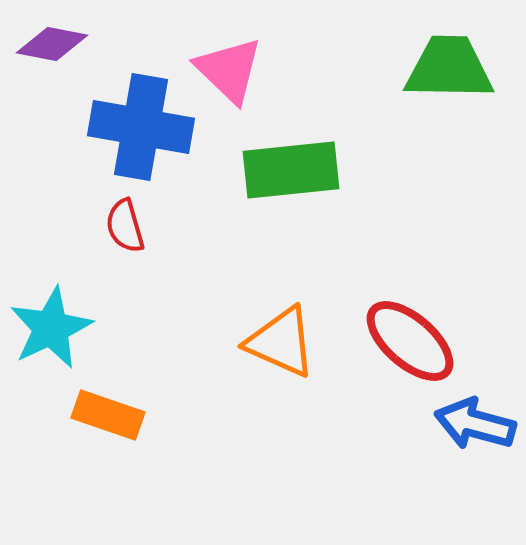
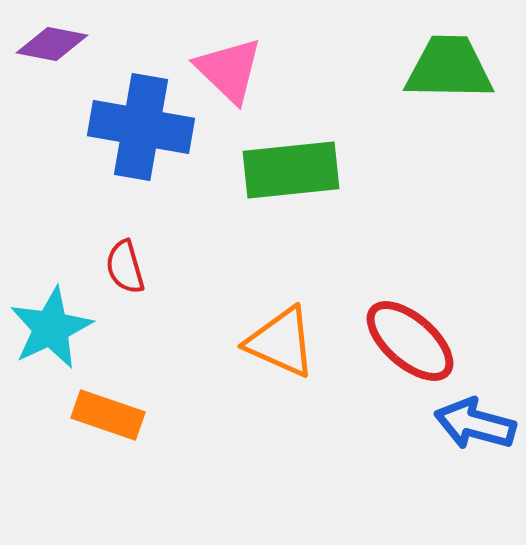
red semicircle: moved 41 px down
